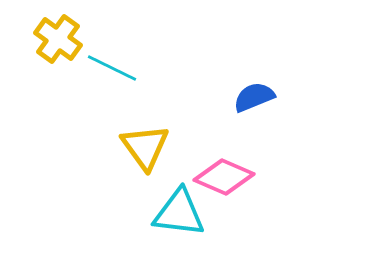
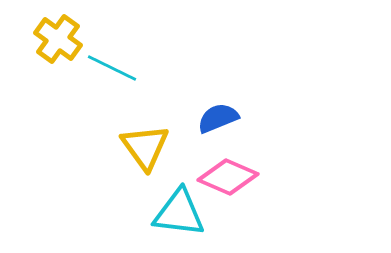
blue semicircle: moved 36 px left, 21 px down
pink diamond: moved 4 px right
